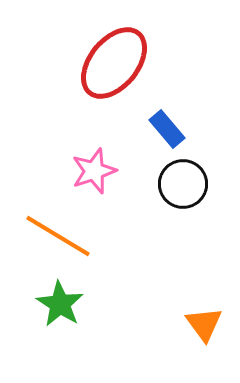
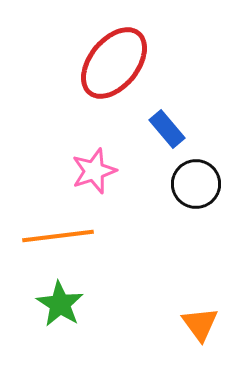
black circle: moved 13 px right
orange line: rotated 38 degrees counterclockwise
orange triangle: moved 4 px left
